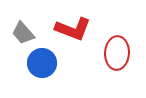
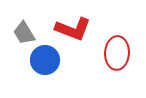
gray trapezoid: moved 1 px right; rotated 10 degrees clockwise
blue circle: moved 3 px right, 3 px up
